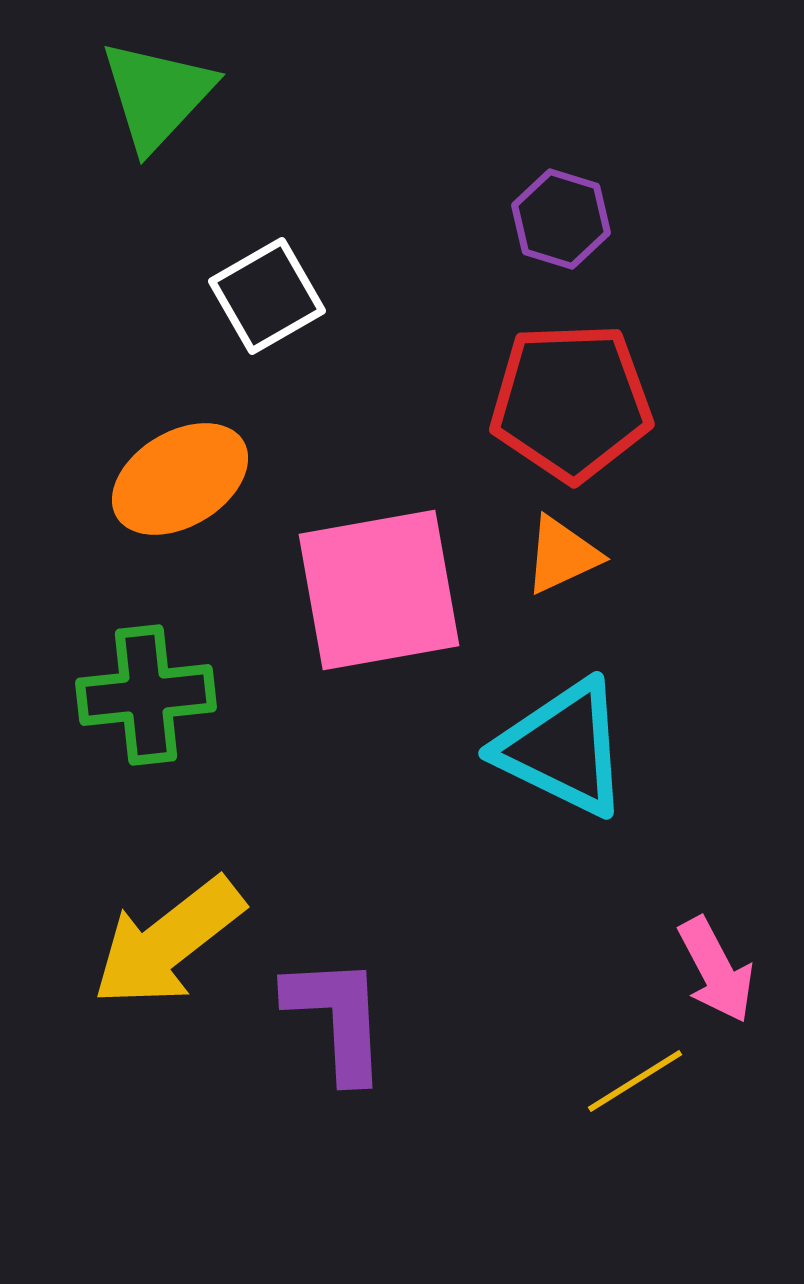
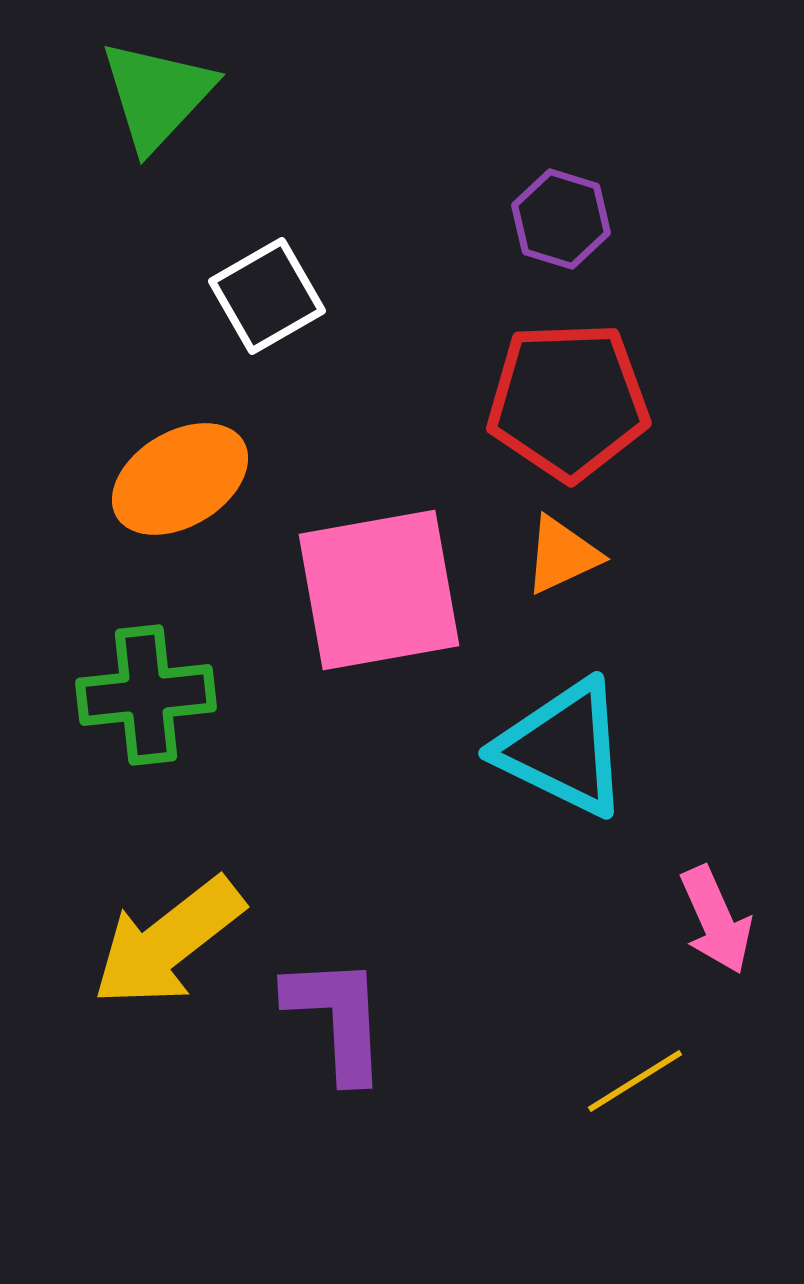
red pentagon: moved 3 px left, 1 px up
pink arrow: moved 50 px up; rotated 4 degrees clockwise
